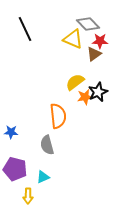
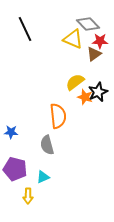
orange star: rotated 28 degrees clockwise
